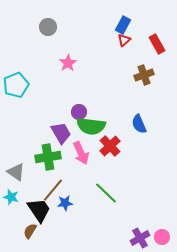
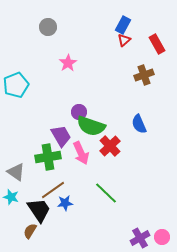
green semicircle: rotated 12 degrees clockwise
purple trapezoid: moved 3 px down
brown line: rotated 15 degrees clockwise
